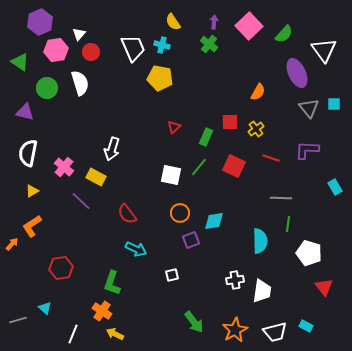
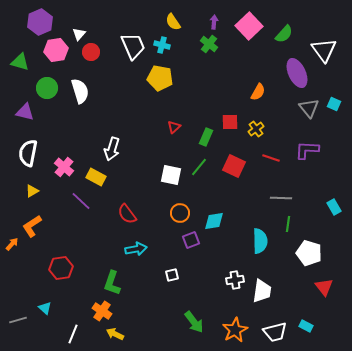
white trapezoid at (133, 48): moved 2 px up
green triangle at (20, 62): rotated 18 degrees counterclockwise
white semicircle at (80, 83): moved 8 px down
cyan square at (334, 104): rotated 24 degrees clockwise
cyan rectangle at (335, 187): moved 1 px left, 20 px down
cyan arrow at (136, 249): rotated 35 degrees counterclockwise
